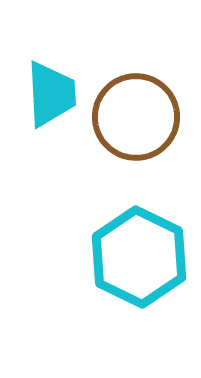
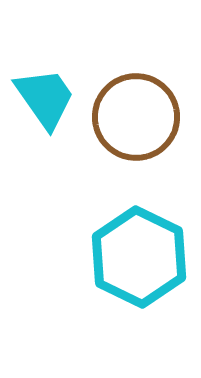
cyan trapezoid: moved 6 px left, 4 px down; rotated 32 degrees counterclockwise
